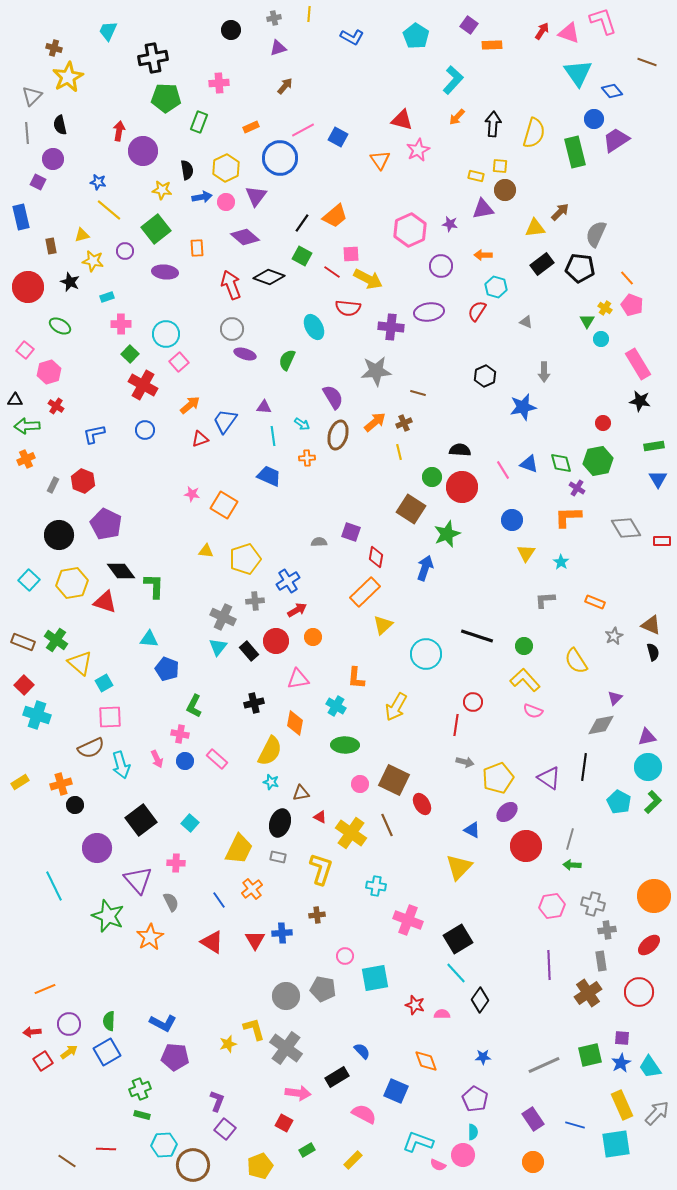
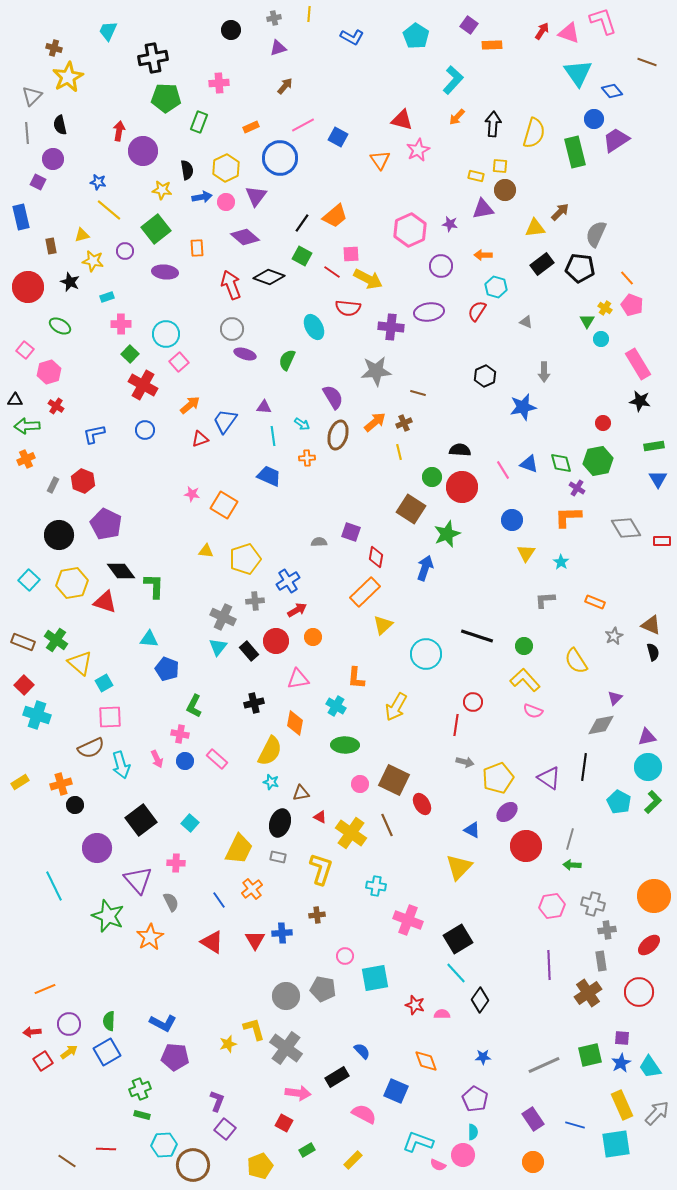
pink line at (303, 130): moved 5 px up
